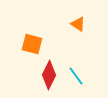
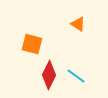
cyan line: rotated 18 degrees counterclockwise
